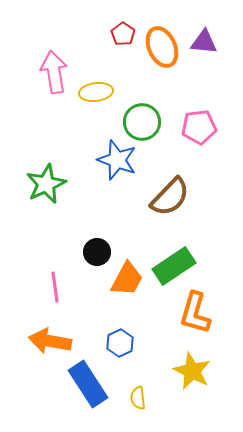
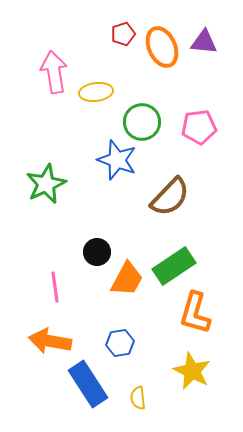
red pentagon: rotated 20 degrees clockwise
blue hexagon: rotated 16 degrees clockwise
